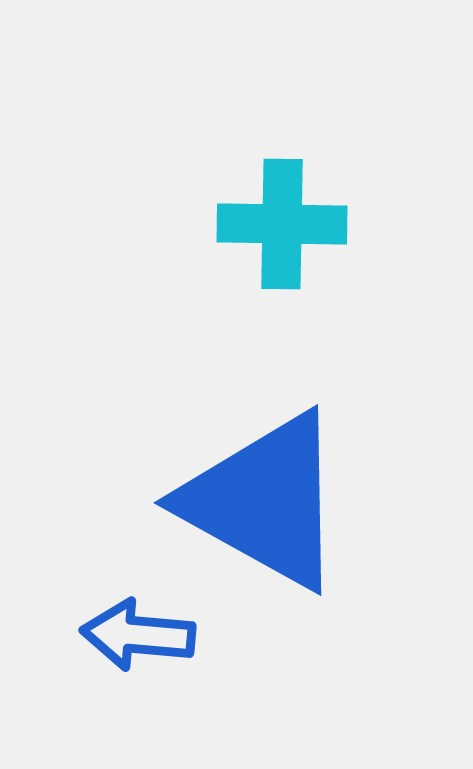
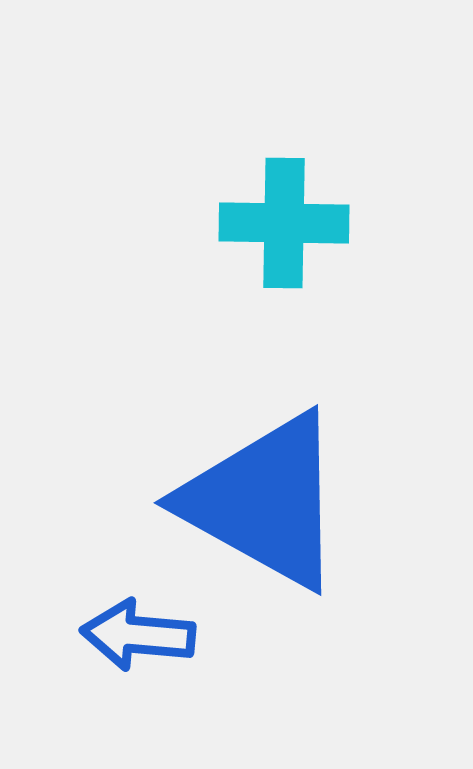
cyan cross: moved 2 px right, 1 px up
